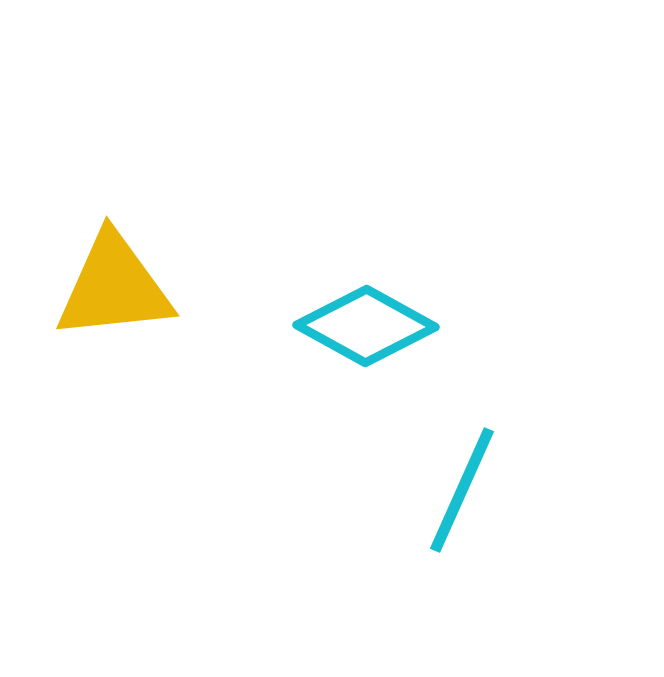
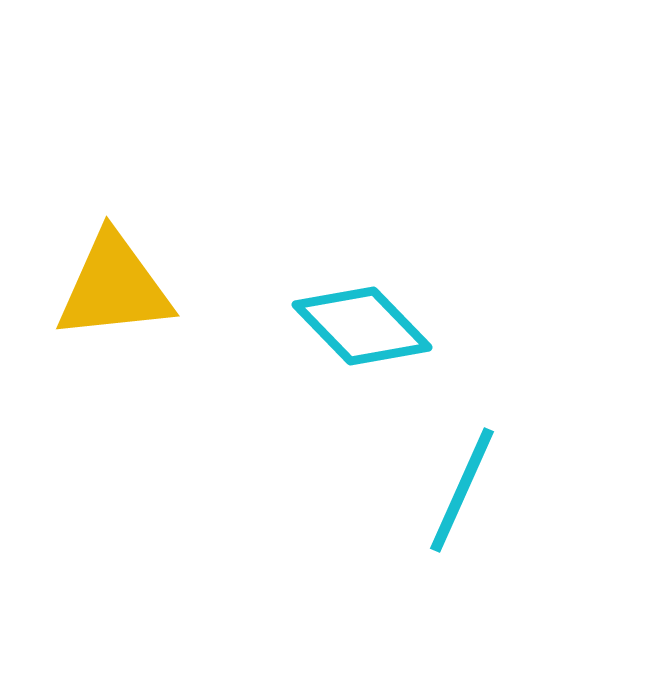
cyan diamond: moved 4 px left; rotated 17 degrees clockwise
